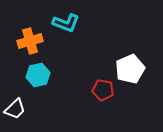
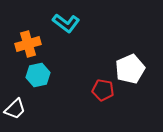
cyan L-shape: rotated 16 degrees clockwise
orange cross: moved 2 px left, 3 px down
